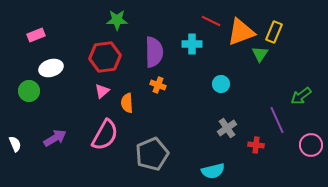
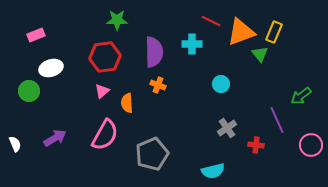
green triangle: rotated 12 degrees counterclockwise
